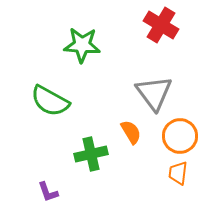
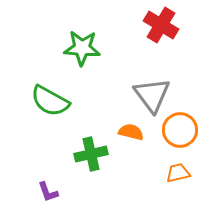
green star: moved 3 px down
gray triangle: moved 2 px left, 2 px down
orange semicircle: rotated 45 degrees counterclockwise
orange circle: moved 6 px up
orange trapezoid: rotated 70 degrees clockwise
